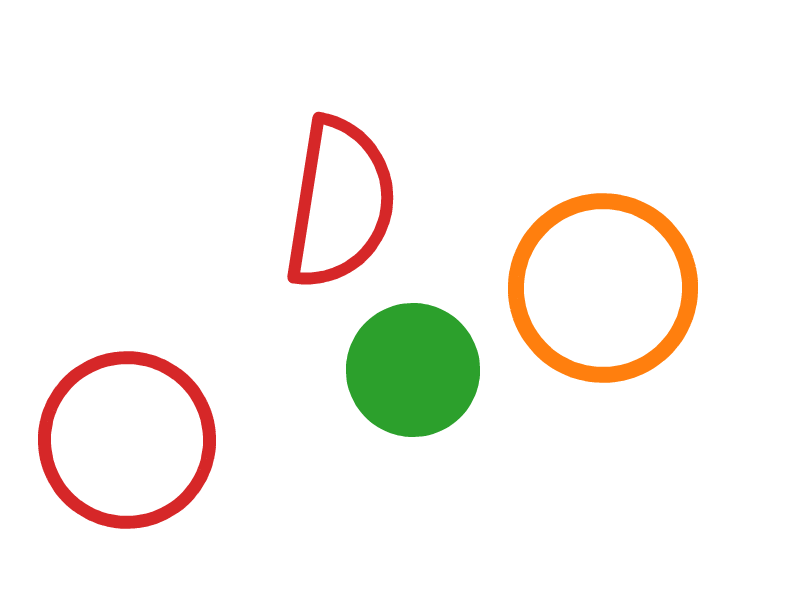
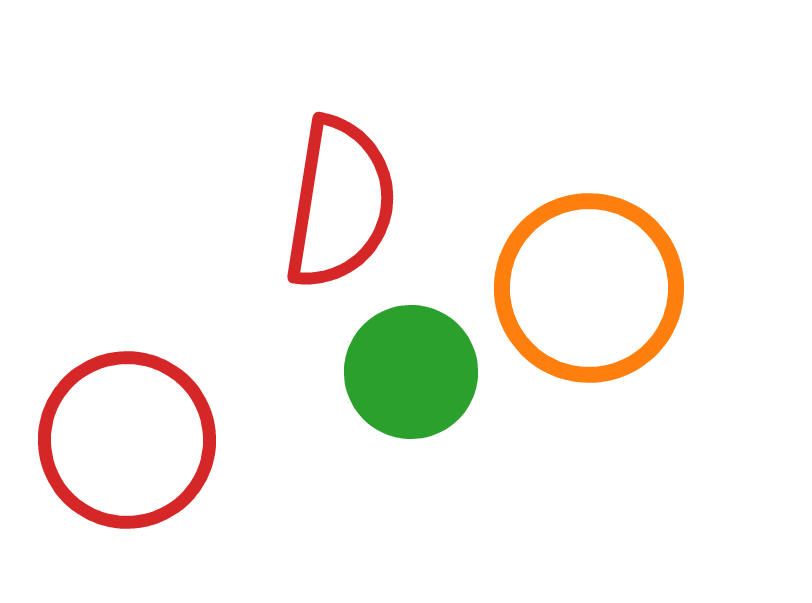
orange circle: moved 14 px left
green circle: moved 2 px left, 2 px down
